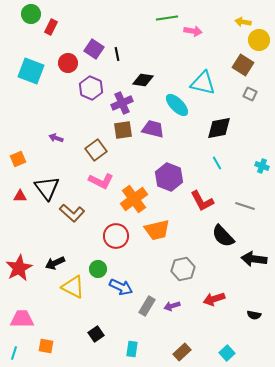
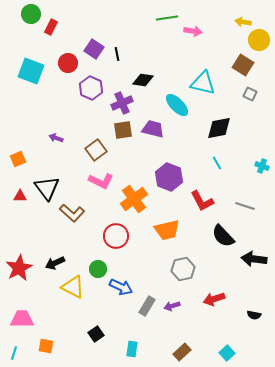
orange trapezoid at (157, 230): moved 10 px right
